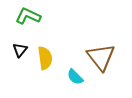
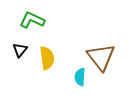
green L-shape: moved 4 px right, 4 px down
yellow semicircle: moved 2 px right
cyan semicircle: moved 5 px right; rotated 48 degrees clockwise
